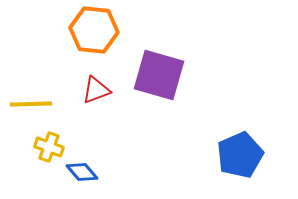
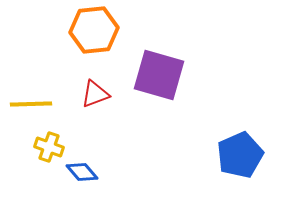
orange hexagon: rotated 12 degrees counterclockwise
red triangle: moved 1 px left, 4 px down
